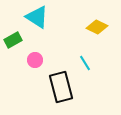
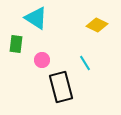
cyan triangle: moved 1 px left, 1 px down
yellow diamond: moved 2 px up
green rectangle: moved 3 px right, 4 px down; rotated 54 degrees counterclockwise
pink circle: moved 7 px right
